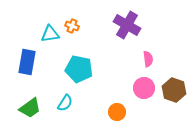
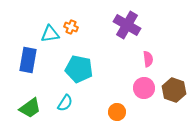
orange cross: moved 1 px left, 1 px down
blue rectangle: moved 1 px right, 2 px up
